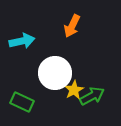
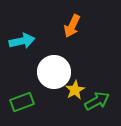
white circle: moved 1 px left, 1 px up
yellow star: moved 1 px right
green arrow: moved 5 px right, 5 px down
green rectangle: rotated 45 degrees counterclockwise
